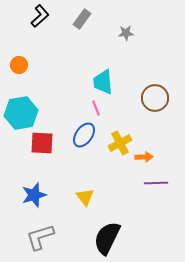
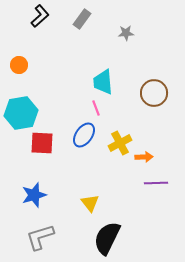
brown circle: moved 1 px left, 5 px up
yellow triangle: moved 5 px right, 6 px down
